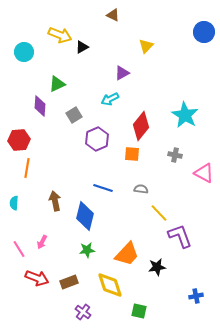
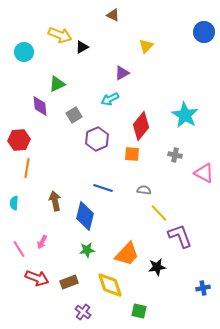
purple diamond: rotated 10 degrees counterclockwise
gray semicircle: moved 3 px right, 1 px down
blue cross: moved 7 px right, 8 px up
